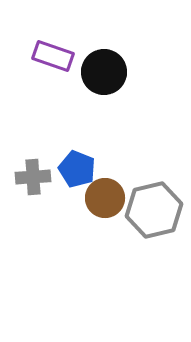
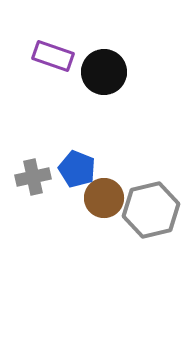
gray cross: rotated 8 degrees counterclockwise
brown circle: moved 1 px left
gray hexagon: moved 3 px left
